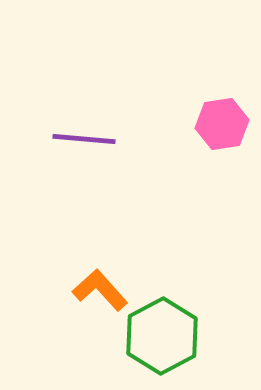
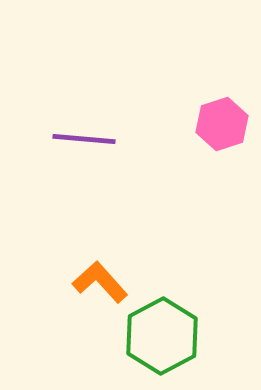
pink hexagon: rotated 9 degrees counterclockwise
orange L-shape: moved 8 px up
